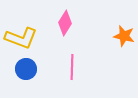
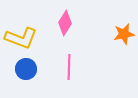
orange star: moved 2 px up; rotated 25 degrees counterclockwise
pink line: moved 3 px left
